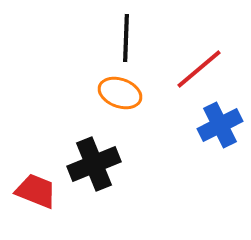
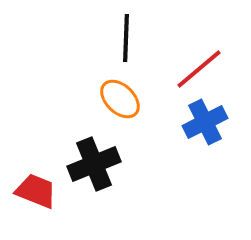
orange ellipse: moved 6 px down; rotated 24 degrees clockwise
blue cross: moved 15 px left, 3 px up
